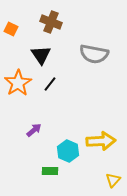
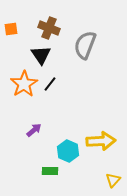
brown cross: moved 2 px left, 6 px down
orange square: rotated 32 degrees counterclockwise
gray semicircle: moved 9 px left, 9 px up; rotated 100 degrees clockwise
orange star: moved 6 px right, 1 px down
